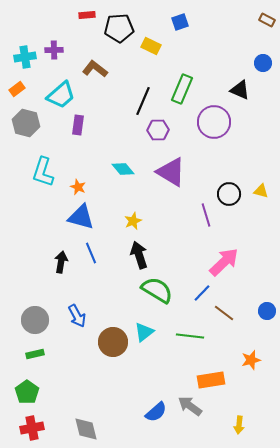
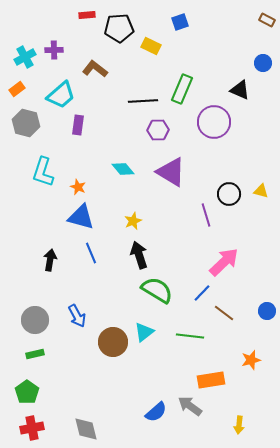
cyan cross at (25, 57): rotated 20 degrees counterclockwise
black line at (143, 101): rotated 64 degrees clockwise
black arrow at (61, 262): moved 11 px left, 2 px up
